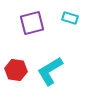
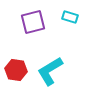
cyan rectangle: moved 1 px up
purple square: moved 1 px right, 1 px up
